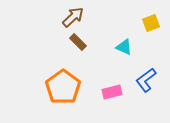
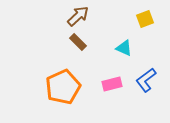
brown arrow: moved 5 px right, 1 px up
yellow square: moved 6 px left, 4 px up
cyan triangle: moved 1 px down
orange pentagon: rotated 12 degrees clockwise
pink rectangle: moved 8 px up
